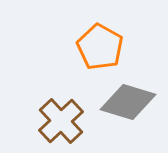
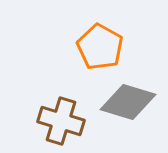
brown cross: rotated 30 degrees counterclockwise
